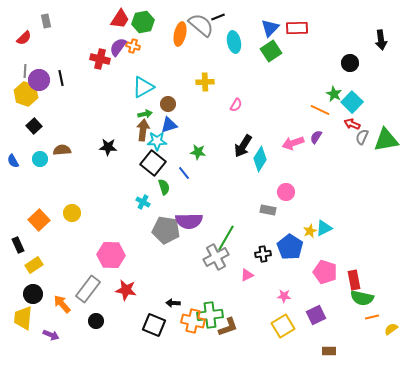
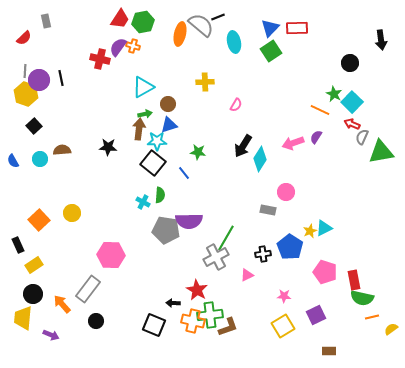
brown arrow at (143, 130): moved 4 px left, 1 px up
green triangle at (386, 140): moved 5 px left, 12 px down
green semicircle at (164, 187): moved 4 px left, 8 px down; rotated 21 degrees clockwise
red star at (126, 290): moved 71 px right; rotated 20 degrees clockwise
